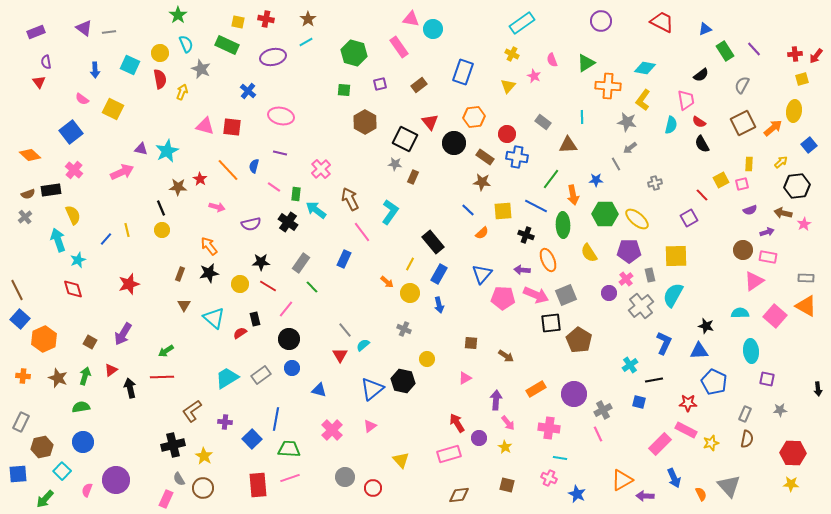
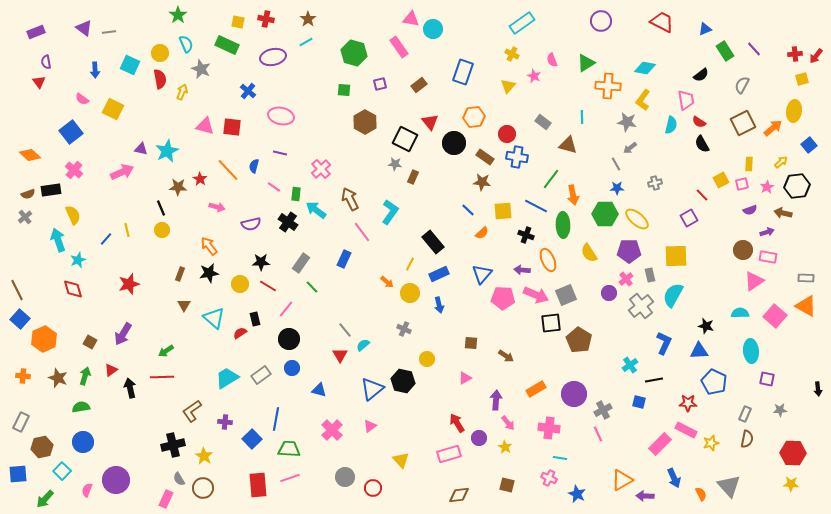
brown triangle at (568, 145): rotated 18 degrees clockwise
blue star at (596, 180): moved 21 px right, 8 px down
pink star at (804, 224): moved 37 px left, 37 px up
blue rectangle at (439, 274): rotated 36 degrees clockwise
